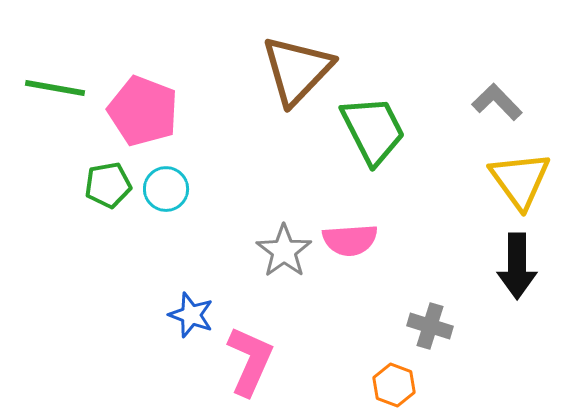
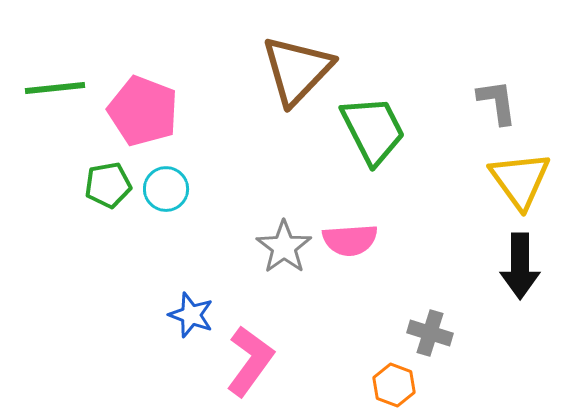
green line: rotated 16 degrees counterclockwise
gray L-shape: rotated 36 degrees clockwise
gray star: moved 4 px up
black arrow: moved 3 px right
gray cross: moved 7 px down
pink L-shape: rotated 12 degrees clockwise
